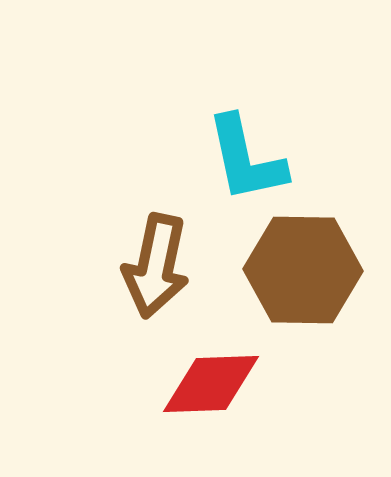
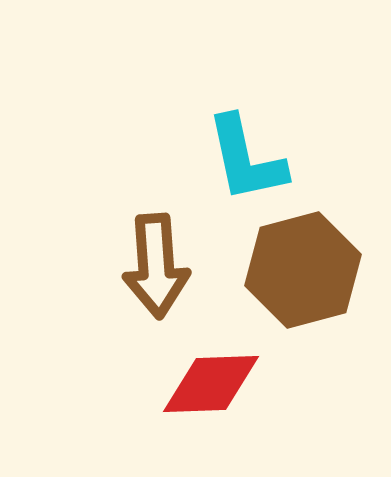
brown arrow: rotated 16 degrees counterclockwise
brown hexagon: rotated 16 degrees counterclockwise
